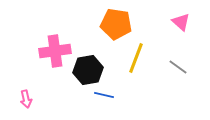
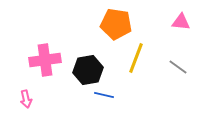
pink triangle: rotated 36 degrees counterclockwise
pink cross: moved 10 px left, 9 px down
